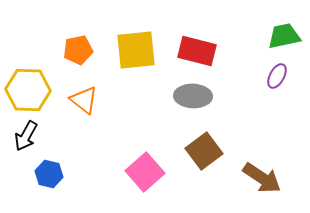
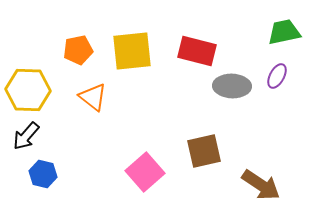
green trapezoid: moved 4 px up
yellow square: moved 4 px left, 1 px down
gray ellipse: moved 39 px right, 10 px up
orange triangle: moved 9 px right, 3 px up
black arrow: rotated 12 degrees clockwise
brown square: rotated 24 degrees clockwise
blue hexagon: moved 6 px left
brown arrow: moved 1 px left, 7 px down
